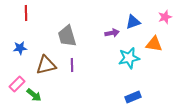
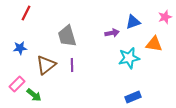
red line: rotated 28 degrees clockwise
brown triangle: rotated 25 degrees counterclockwise
